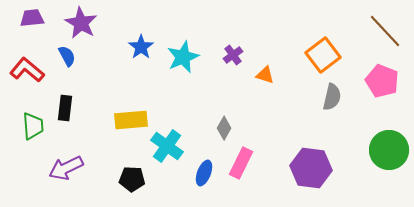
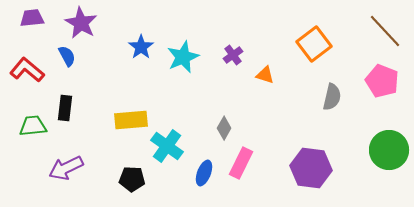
orange square: moved 9 px left, 11 px up
green trapezoid: rotated 92 degrees counterclockwise
